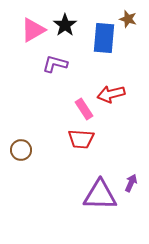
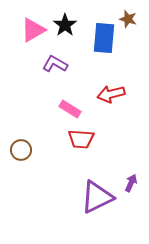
purple L-shape: rotated 15 degrees clockwise
pink rectangle: moved 14 px left; rotated 25 degrees counterclockwise
purple triangle: moved 3 px left, 2 px down; rotated 27 degrees counterclockwise
